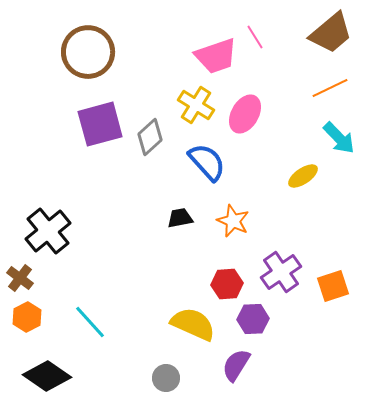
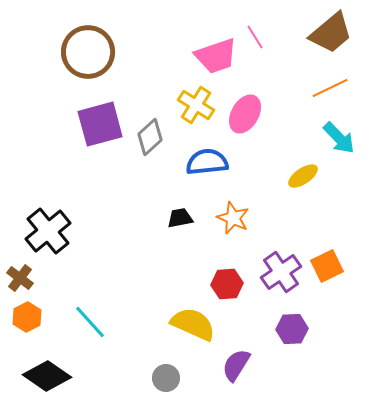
blue semicircle: rotated 54 degrees counterclockwise
orange star: moved 3 px up
orange square: moved 6 px left, 20 px up; rotated 8 degrees counterclockwise
purple hexagon: moved 39 px right, 10 px down
